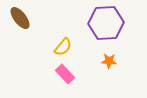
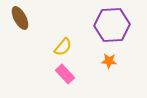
brown ellipse: rotated 10 degrees clockwise
purple hexagon: moved 6 px right, 2 px down
